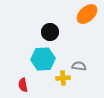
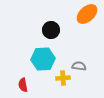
black circle: moved 1 px right, 2 px up
